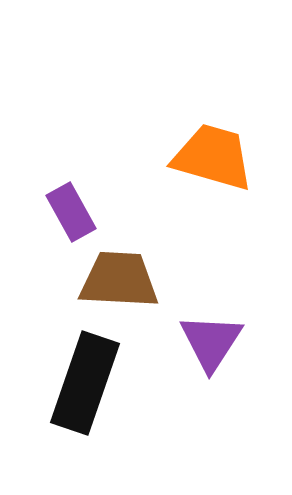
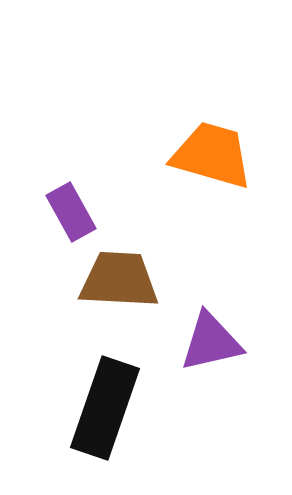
orange trapezoid: moved 1 px left, 2 px up
purple triangle: rotated 44 degrees clockwise
black rectangle: moved 20 px right, 25 px down
